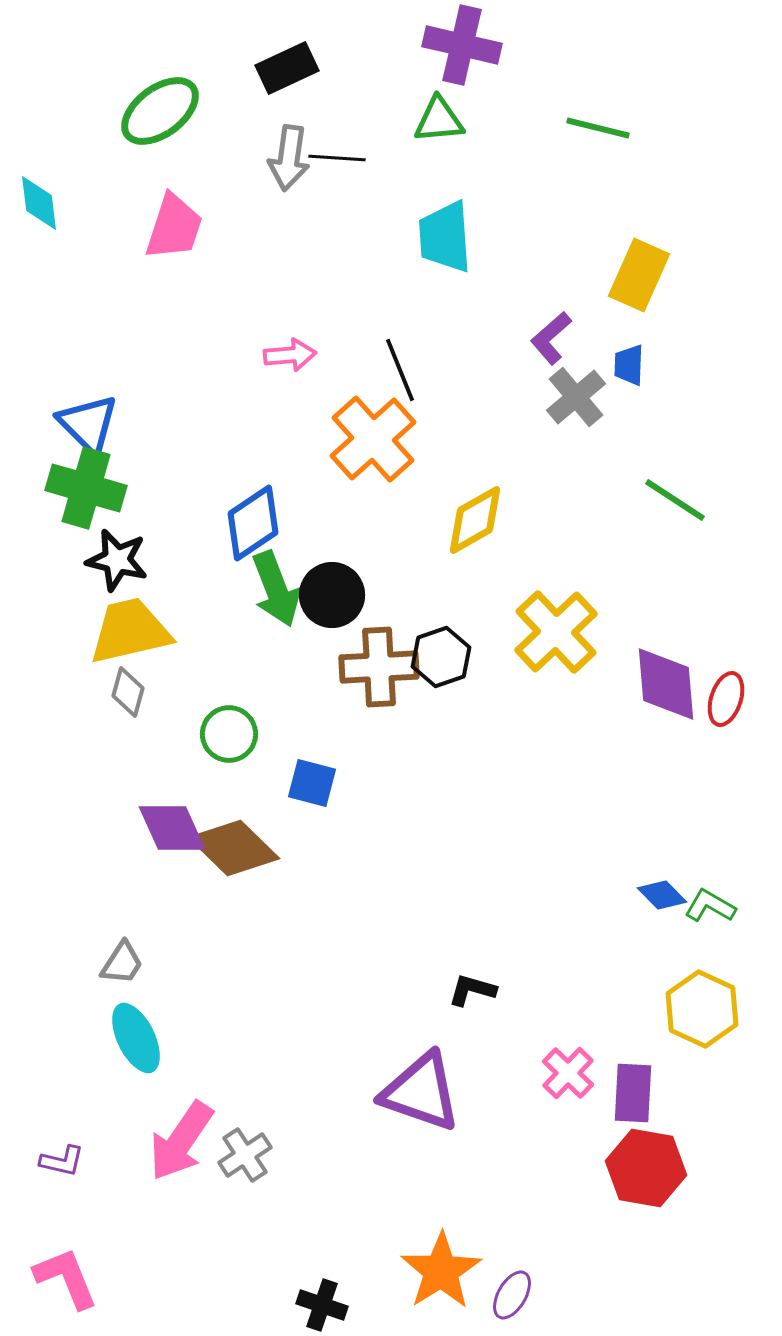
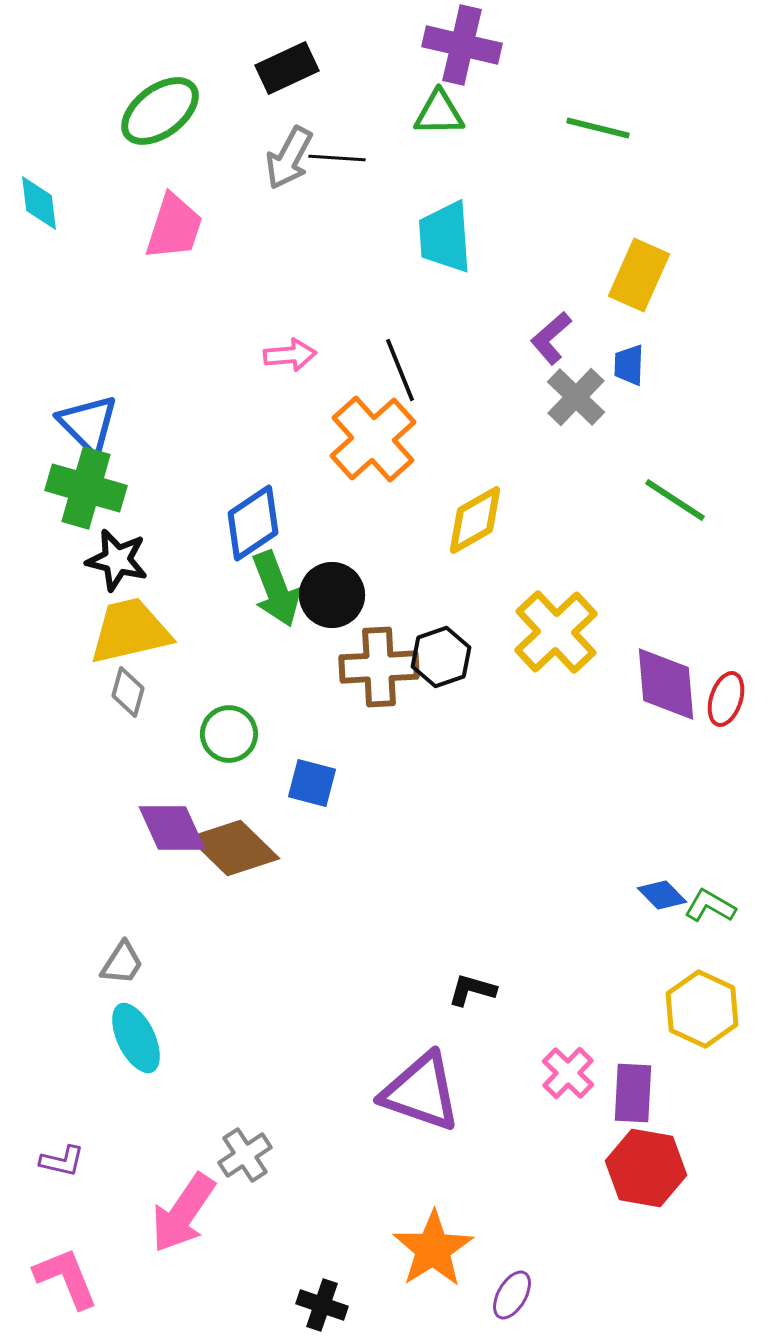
green triangle at (439, 120): moved 7 px up; rotated 4 degrees clockwise
gray arrow at (289, 158): rotated 20 degrees clockwise
gray cross at (576, 397): rotated 6 degrees counterclockwise
pink arrow at (181, 1141): moved 2 px right, 72 px down
orange star at (441, 1271): moved 8 px left, 22 px up
